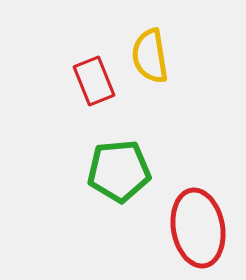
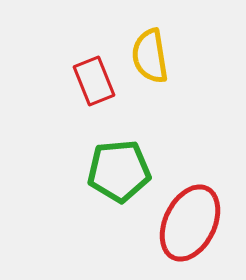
red ellipse: moved 8 px left, 5 px up; rotated 36 degrees clockwise
